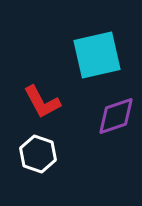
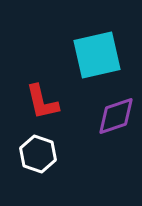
red L-shape: rotated 15 degrees clockwise
